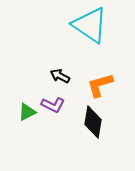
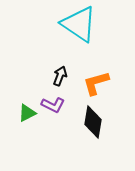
cyan triangle: moved 11 px left, 1 px up
black arrow: rotated 84 degrees clockwise
orange L-shape: moved 4 px left, 2 px up
green triangle: moved 1 px down
